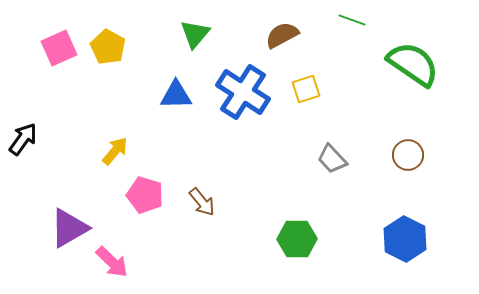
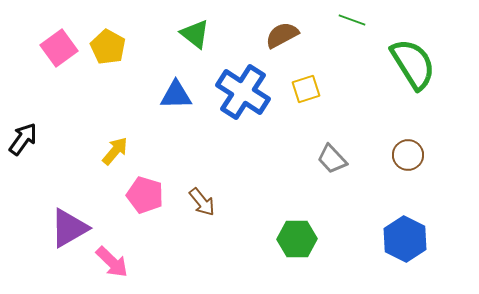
green triangle: rotated 32 degrees counterclockwise
pink square: rotated 12 degrees counterclockwise
green semicircle: rotated 24 degrees clockwise
